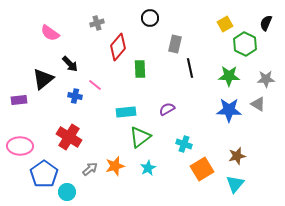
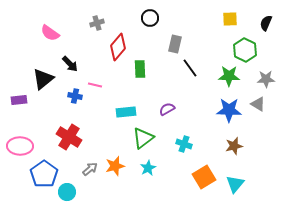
yellow square: moved 5 px right, 5 px up; rotated 28 degrees clockwise
green hexagon: moved 6 px down
black line: rotated 24 degrees counterclockwise
pink line: rotated 24 degrees counterclockwise
green triangle: moved 3 px right, 1 px down
brown star: moved 3 px left, 10 px up
orange square: moved 2 px right, 8 px down
